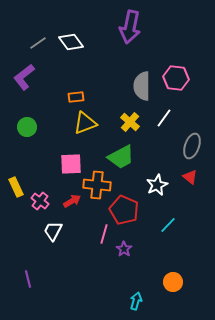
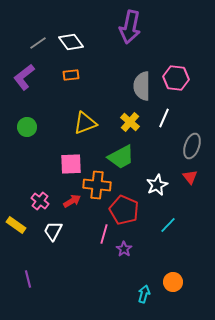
orange rectangle: moved 5 px left, 22 px up
white line: rotated 12 degrees counterclockwise
red triangle: rotated 14 degrees clockwise
yellow rectangle: moved 38 px down; rotated 30 degrees counterclockwise
cyan arrow: moved 8 px right, 7 px up
